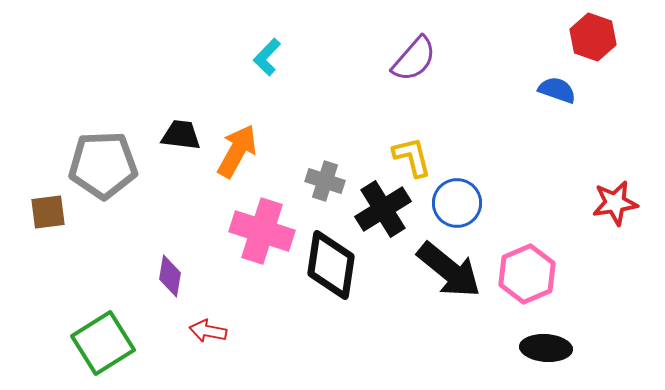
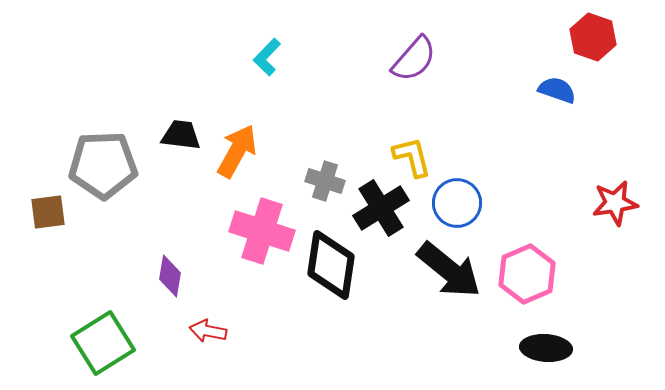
black cross: moved 2 px left, 1 px up
